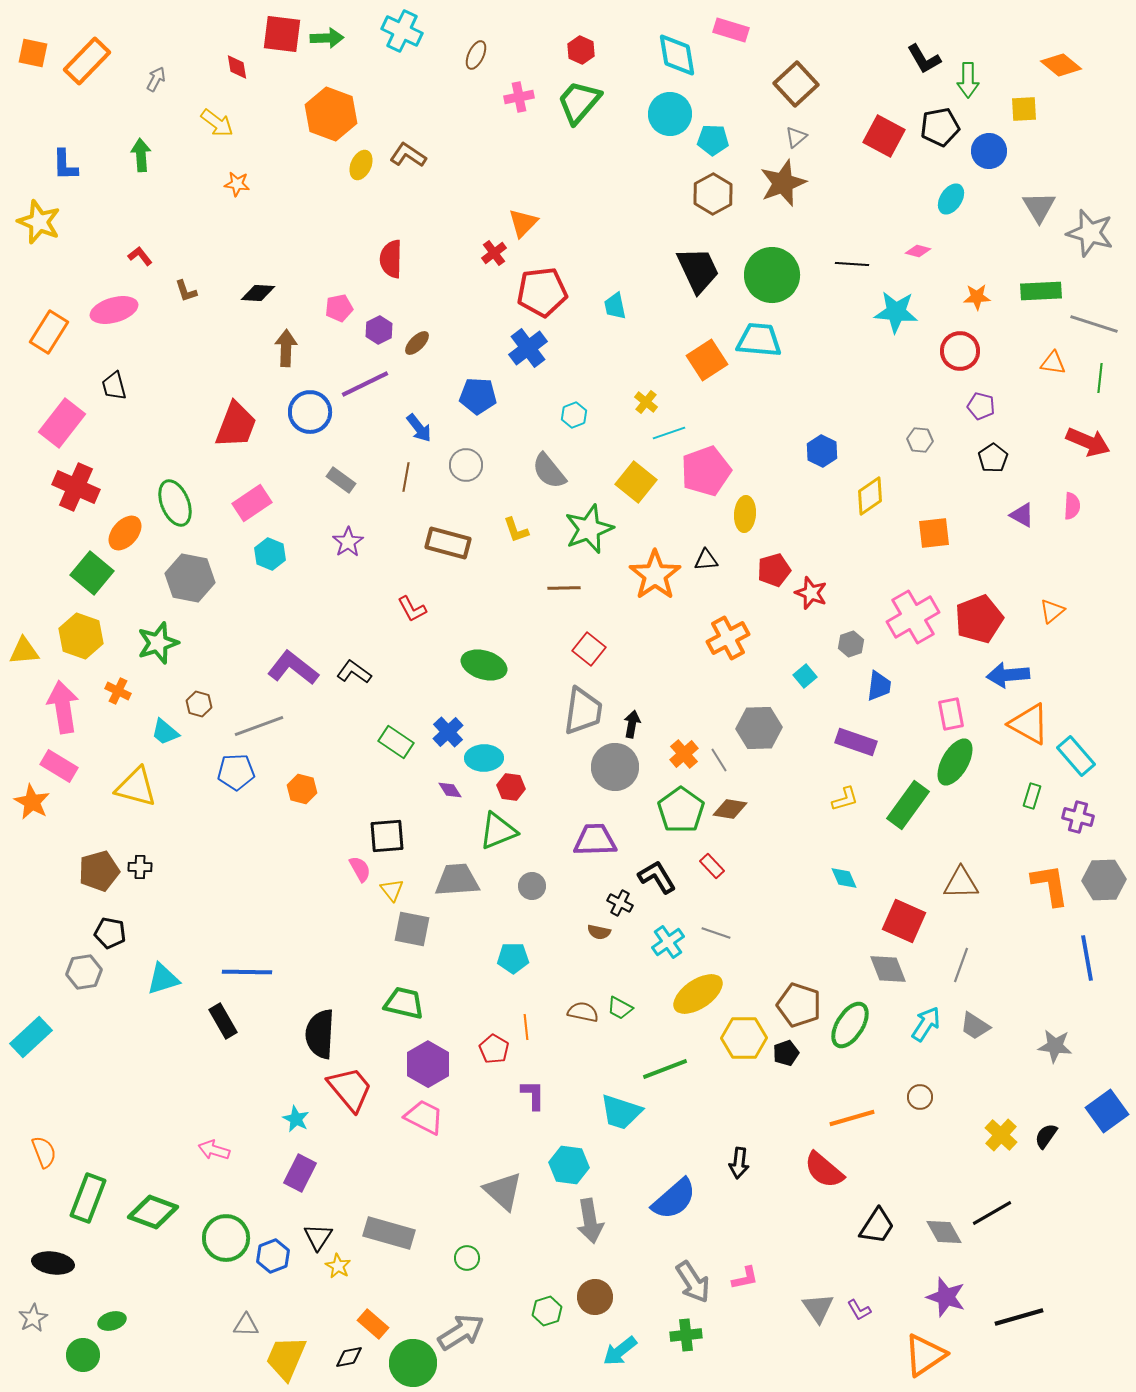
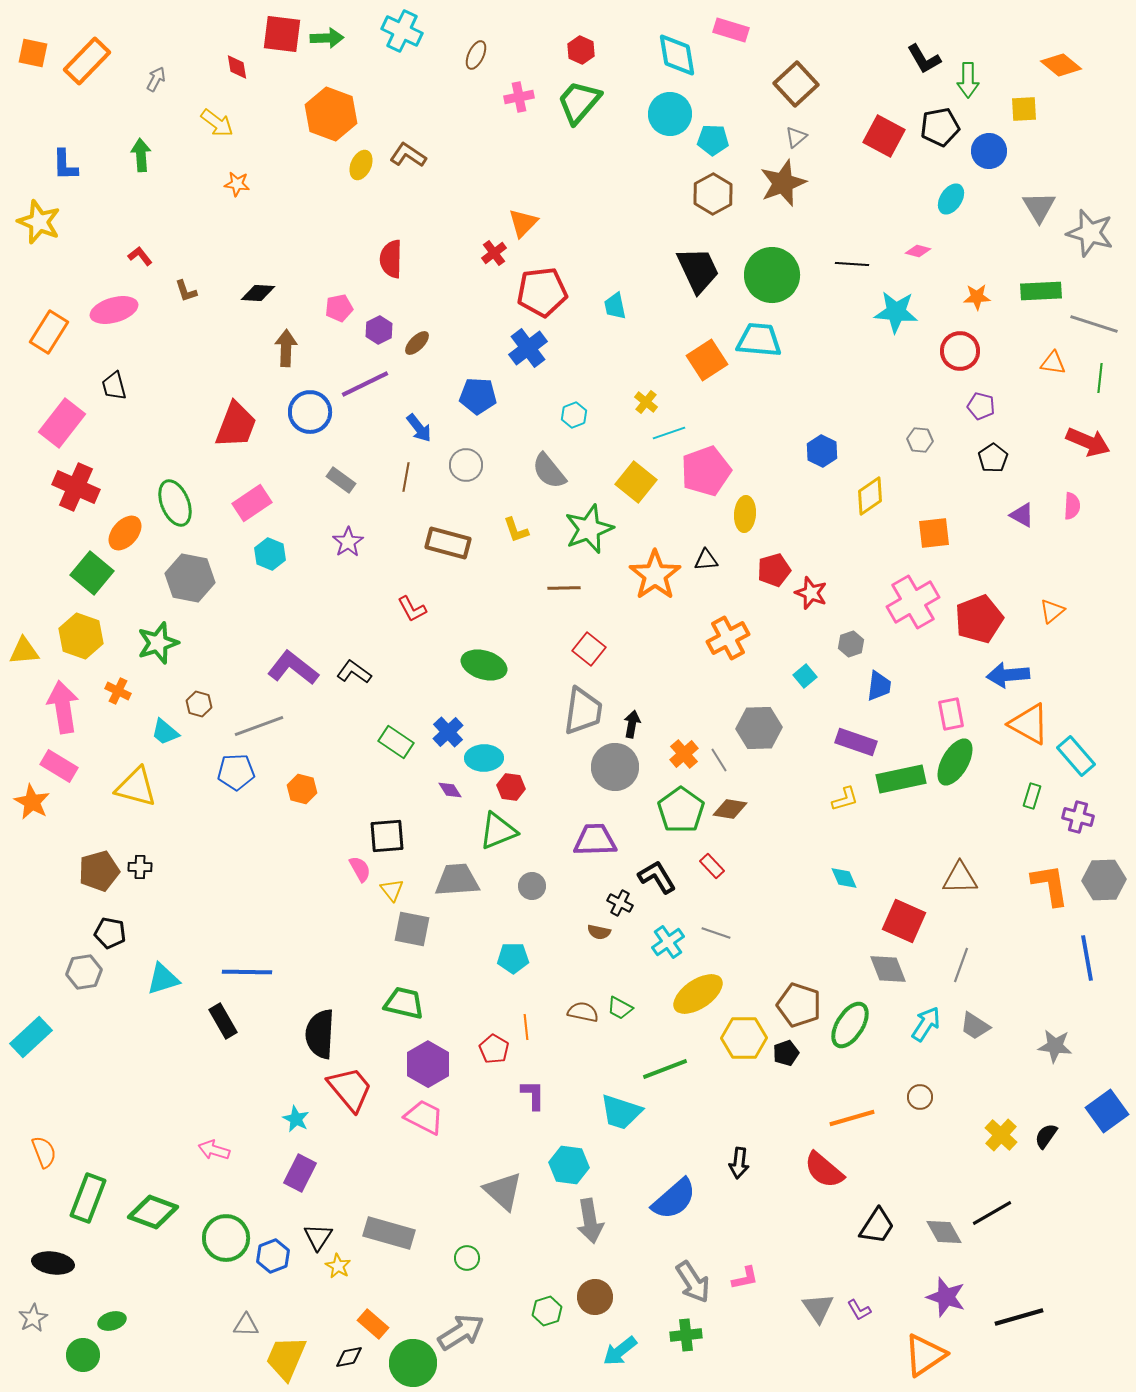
pink cross at (913, 617): moved 15 px up
green rectangle at (908, 805): moved 7 px left, 26 px up; rotated 42 degrees clockwise
brown triangle at (961, 883): moved 1 px left, 5 px up
